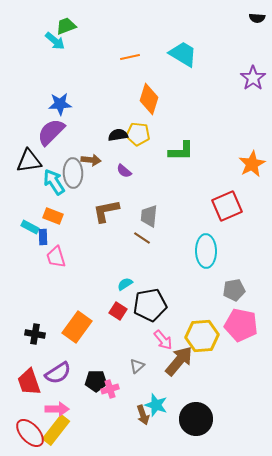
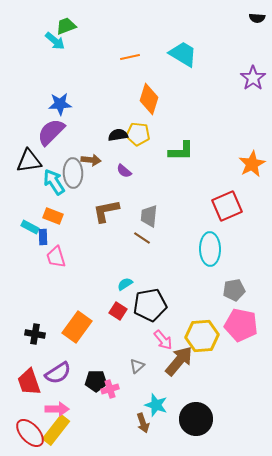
cyan ellipse at (206, 251): moved 4 px right, 2 px up
brown arrow at (143, 415): moved 8 px down
